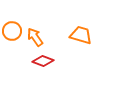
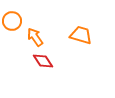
orange circle: moved 10 px up
red diamond: rotated 35 degrees clockwise
